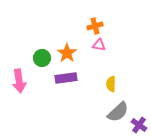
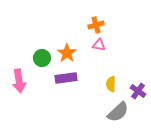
orange cross: moved 1 px right, 1 px up
purple cross: moved 1 px left, 34 px up
